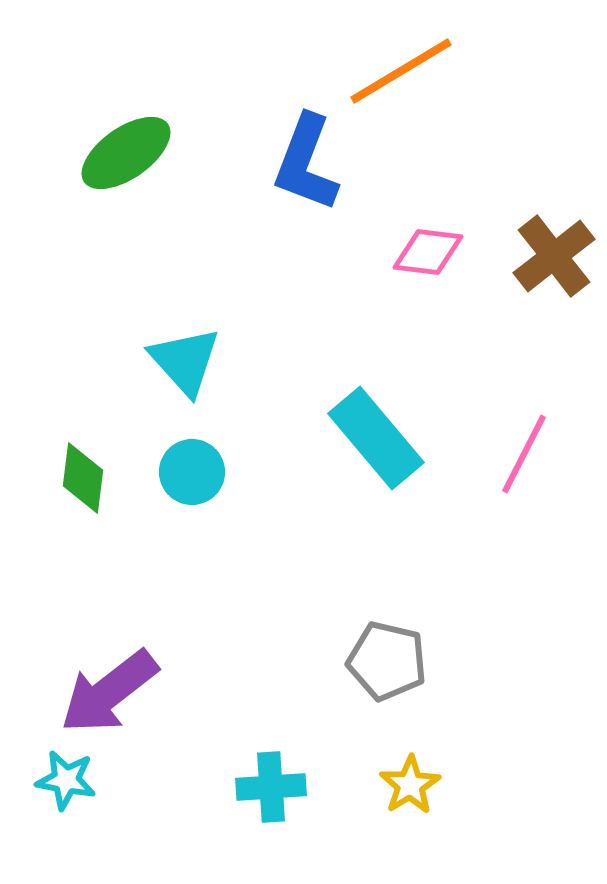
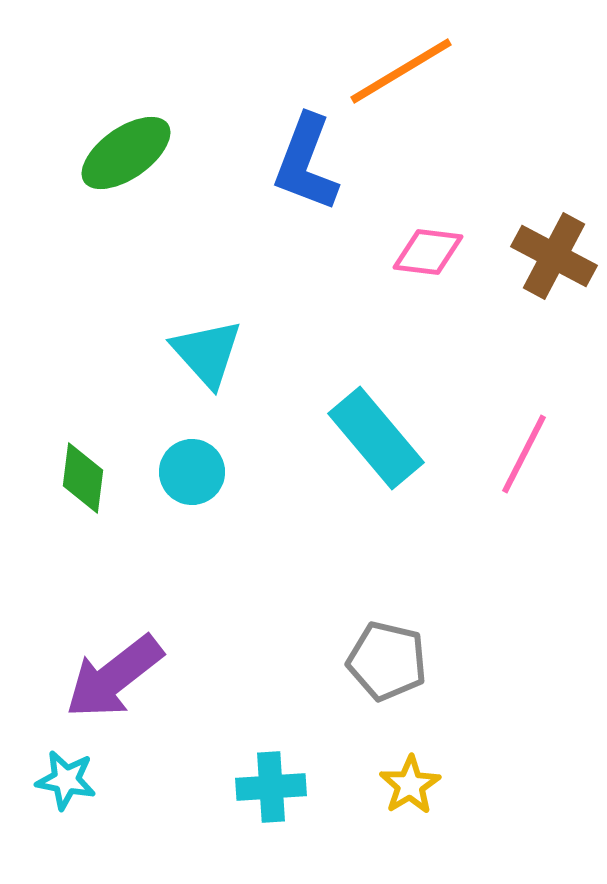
brown cross: rotated 24 degrees counterclockwise
cyan triangle: moved 22 px right, 8 px up
purple arrow: moved 5 px right, 15 px up
